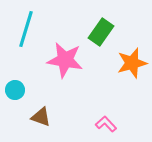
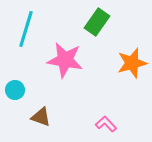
green rectangle: moved 4 px left, 10 px up
